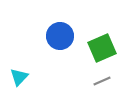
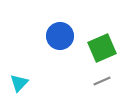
cyan triangle: moved 6 px down
